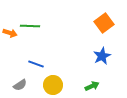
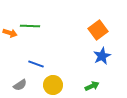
orange square: moved 6 px left, 7 px down
